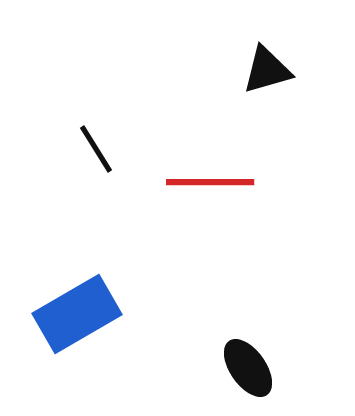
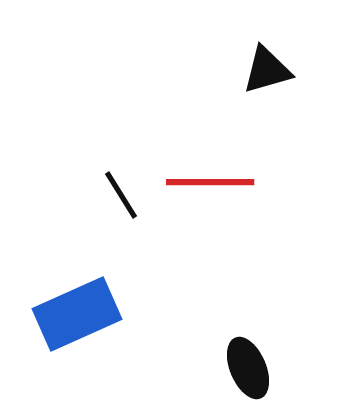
black line: moved 25 px right, 46 px down
blue rectangle: rotated 6 degrees clockwise
black ellipse: rotated 12 degrees clockwise
